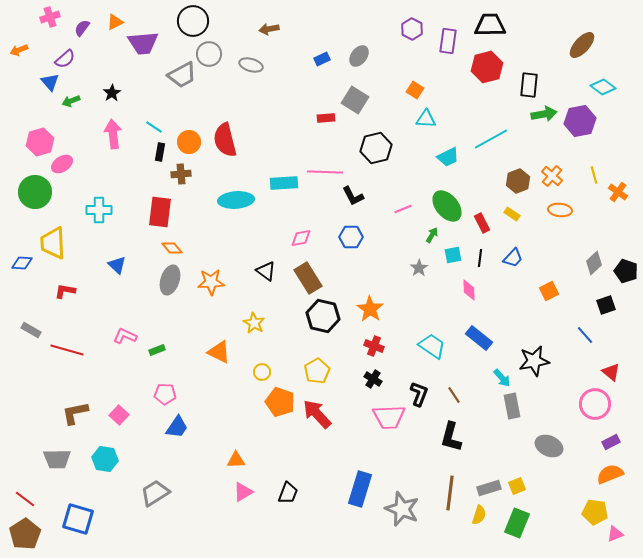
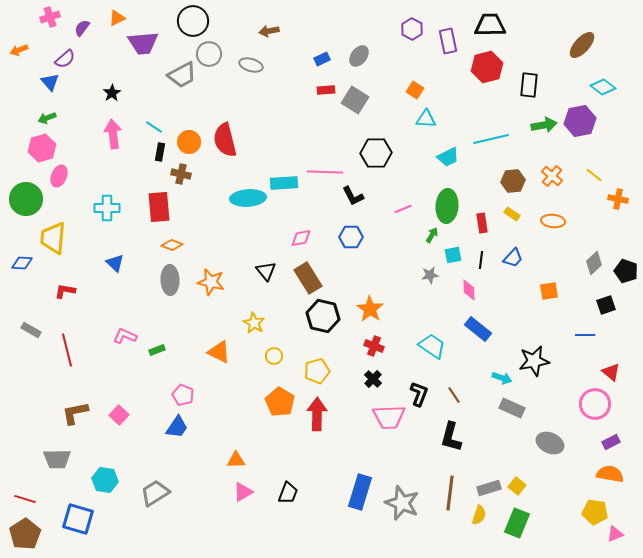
orange triangle at (115, 22): moved 2 px right, 4 px up
brown arrow at (269, 29): moved 2 px down
purple rectangle at (448, 41): rotated 20 degrees counterclockwise
green arrow at (71, 101): moved 24 px left, 17 px down
green arrow at (544, 114): moved 11 px down
red rectangle at (326, 118): moved 28 px up
cyan line at (491, 139): rotated 16 degrees clockwise
pink hexagon at (40, 142): moved 2 px right, 6 px down
black hexagon at (376, 148): moved 5 px down; rotated 12 degrees clockwise
pink ellipse at (62, 164): moved 3 px left, 12 px down; rotated 35 degrees counterclockwise
brown cross at (181, 174): rotated 18 degrees clockwise
yellow line at (594, 175): rotated 36 degrees counterclockwise
brown hexagon at (518, 181): moved 5 px left; rotated 15 degrees clockwise
green circle at (35, 192): moved 9 px left, 7 px down
orange cross at (618, 192): moved 7 px down; rotated 24 degrees counterclockwise
cyan ellipse at (236, 200): moved 12 px right, 2 px up
green ellipse at (447, 206): rotated 44 degrees clockwise
cyan cross at (99, 210): moved 8 px right, 2 px up
orange ellipse at (560, 210): moved 7 px left, 11 px down
red rectangle at (160, 212): moved 1 px left, 5 px up; rotated 12 degrees counterclockwise
red rectangle at (482, 223): rotated 18 degrees clockwise
yellow trapezoid at (53, 243): moved 5 px up; rotated 8 degrees clockwise
orange diamond at (172, 248): moved 3 px up; rotated 30 degrees counterclockwise
black line at (480, 258): moved 1 px right, 2 px down
blue triangle at (117, 265): moved 2 px left, 2 px up
gray star at (419, 268): moved 11 px right, 7 px down; rotated 24 degrees clockwise
black triangle at (266, 271): rotated 15 degrees clockwise
gray ellipse at (170, 280): rotated 20 degrees counterclockwise
orange star at (211, 282): rotated 16 degrees clockwise
orange square at (549, 291): rotated 18 degrees clockwise
blue line at (585, 335): rotated 48 degrees counterclockwise
blue rectangle at (479, 338): moved 1 px left, 9 px up
red line at (67, 350): rotated 60 degrees clockwise
yellow pentagon at (317, 371): rotated 15 degrees clockwise
yellow circle at (262, 372): moved 12 px right, 16 px up
cyan arrow at (502, 378): rotated 30 degrees counterclockwise
black cross at (373, 379): rotated 12 degrees clockwise
pink pentagon at (165, 394): moved 18 px right, 1 px down; rotated 20 degrees clockwise
orange pentagon at (280, 402): rotated 12 degrees clockwise
gray rectangle at (512, 406): moved 2 px down; rotated 55 degrees counterclockwise
red arrow at (317, 414): rotated 44 degrees clockwise
gray ellipse at (549, 446): moved 1 px right, 3 px up
cyan hexagon at (105, 459): moved 21 px down
orange semicircle at (610, 474): rotated 32 degrees clockwise
yellow square at (517, 486): rotated 30 degrees counterclockwise
blue rectangle at (360, 489): moved 3 px down
red line at (25, 499): rotated 20 degrees counterclockwise
gray star at (402, 509): moved 6 px up
